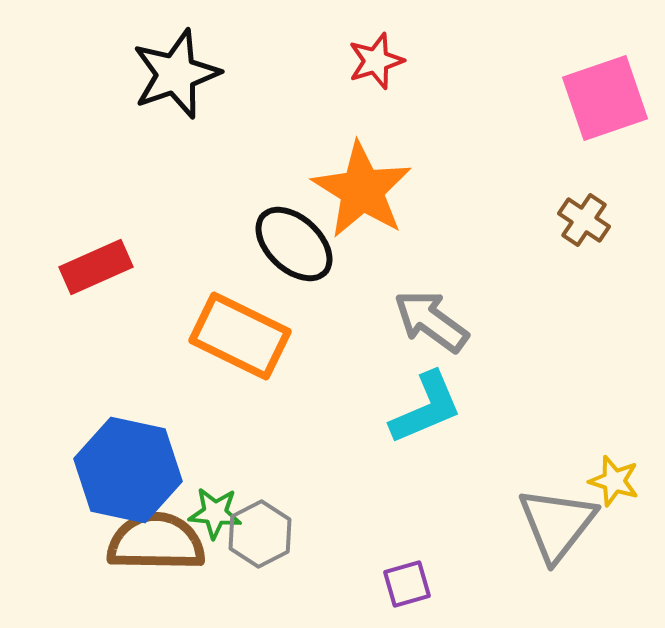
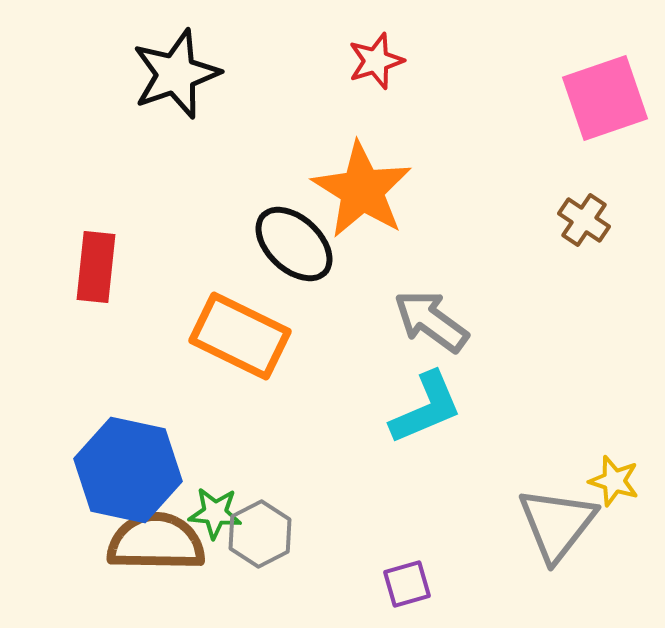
red rectangle: rotated 60 degrees counterclockwise
